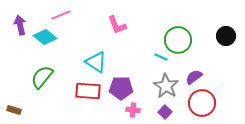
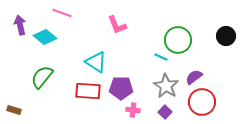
pink line: moved 1 px right, 2 px up; rotated 42 degrees clockwise
red circle: moved 1 px up
